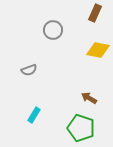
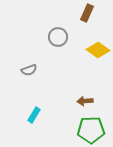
brown rectangle: moved 8 px left
gray circle: moved 5 px right, 7 px down
yellow diamond: rotated 25 degrees clockwise
brown arrow: moved 4 px left, 3 px down; rotated 35 degrees counterclockwise
green pentagon: moved 10 px right, 2 px down; rotated 20 degrees counterclockwise
